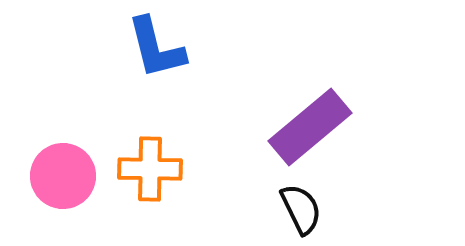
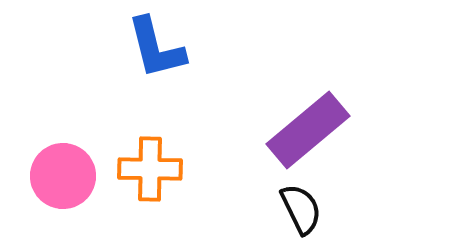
purple rectangle: moved 2 px left, 3 px down
